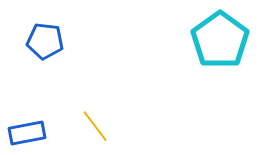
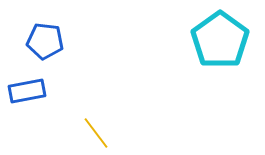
yellow line: moved 1 px right, 7 px down
blue rectangle: moved 42 px up
